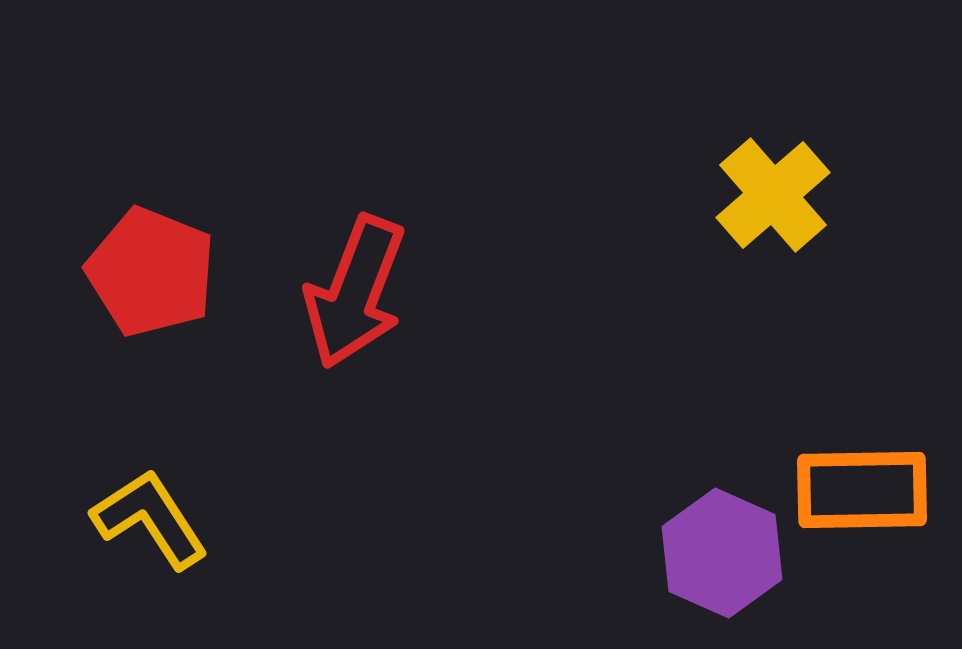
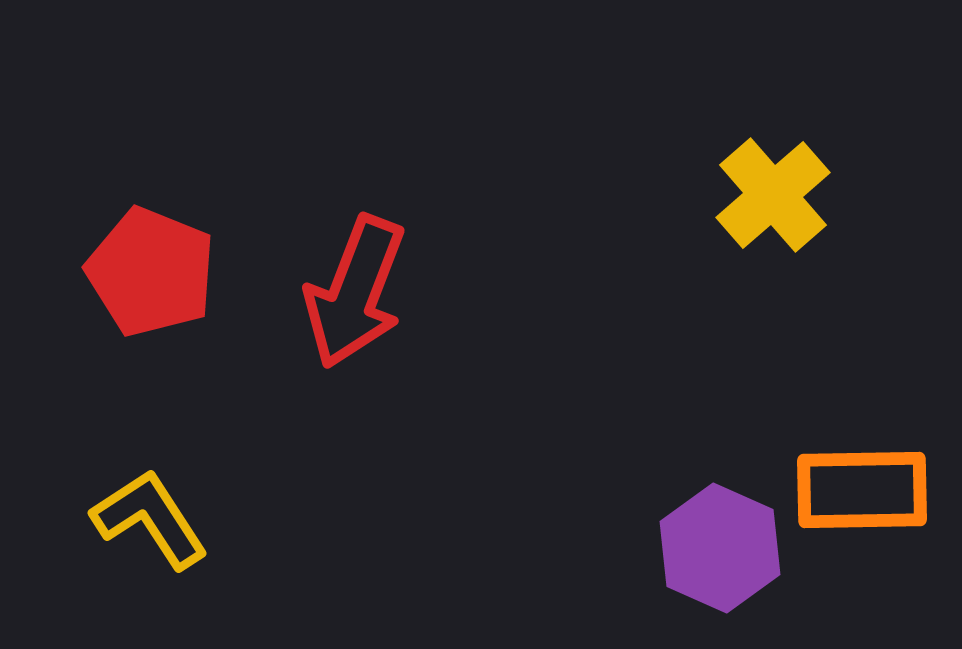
purple hexagon: moved 2 px left, 5 px up
